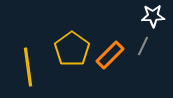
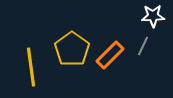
yellow line: moved 3 px right
